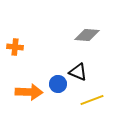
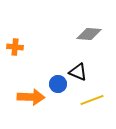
gray diamond: moved 2 px right, 1 px up
orange arrow: moved 2 px right, 5 px down
